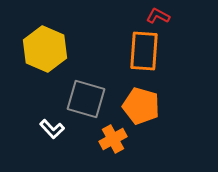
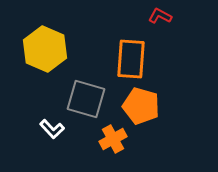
red L-shape: moved 2 px right
orange rectangle: moved 13 px left, 8 px down
